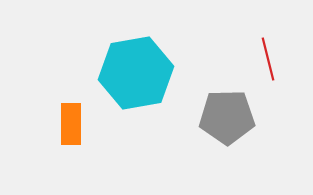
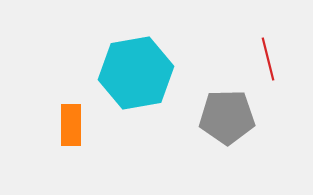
orange rectangle: moved 1 px down
